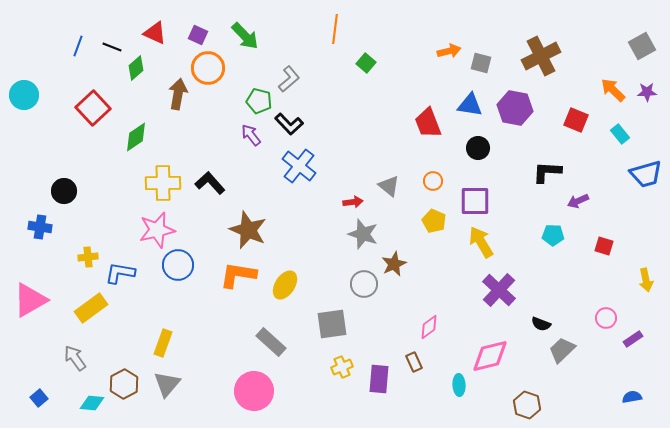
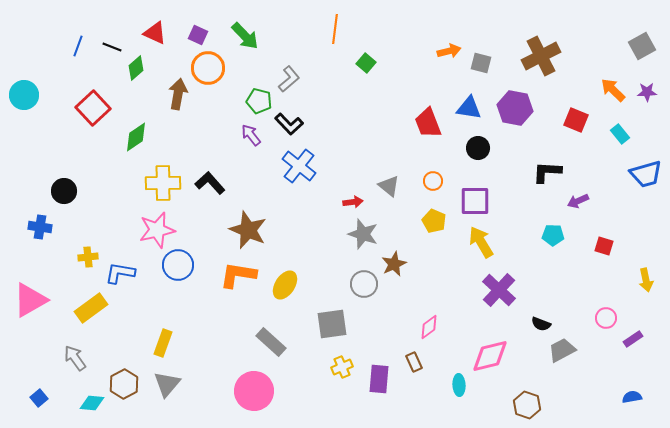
blue triangle at (470, 105): moved 1 px left, 3 px down
gray trapezoid at (562, 350): rotated 16 degrees clockwise
